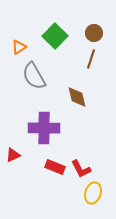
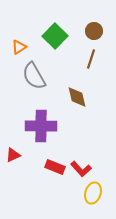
brown circle: moved 2 px up
purple cross: moved 3 px left, 2 px up
red L-shape: rotated 15 degrees counterclockwise
